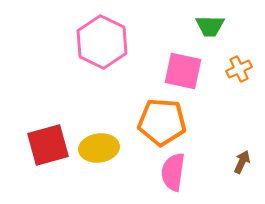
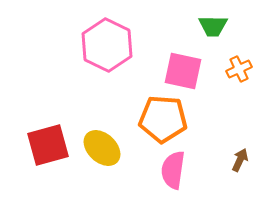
green trapezoid: moved 3 px right
pink hexagon: moved 5 px right, 3 px down
orange pentagon: moved 1 px right, 3 px up
yellow ellipse: moved 3 px right; rotated 51 degrees clockwise
brown arrow: moved 2 px left, 2 px up
pink semicircle: moved 2 px up
